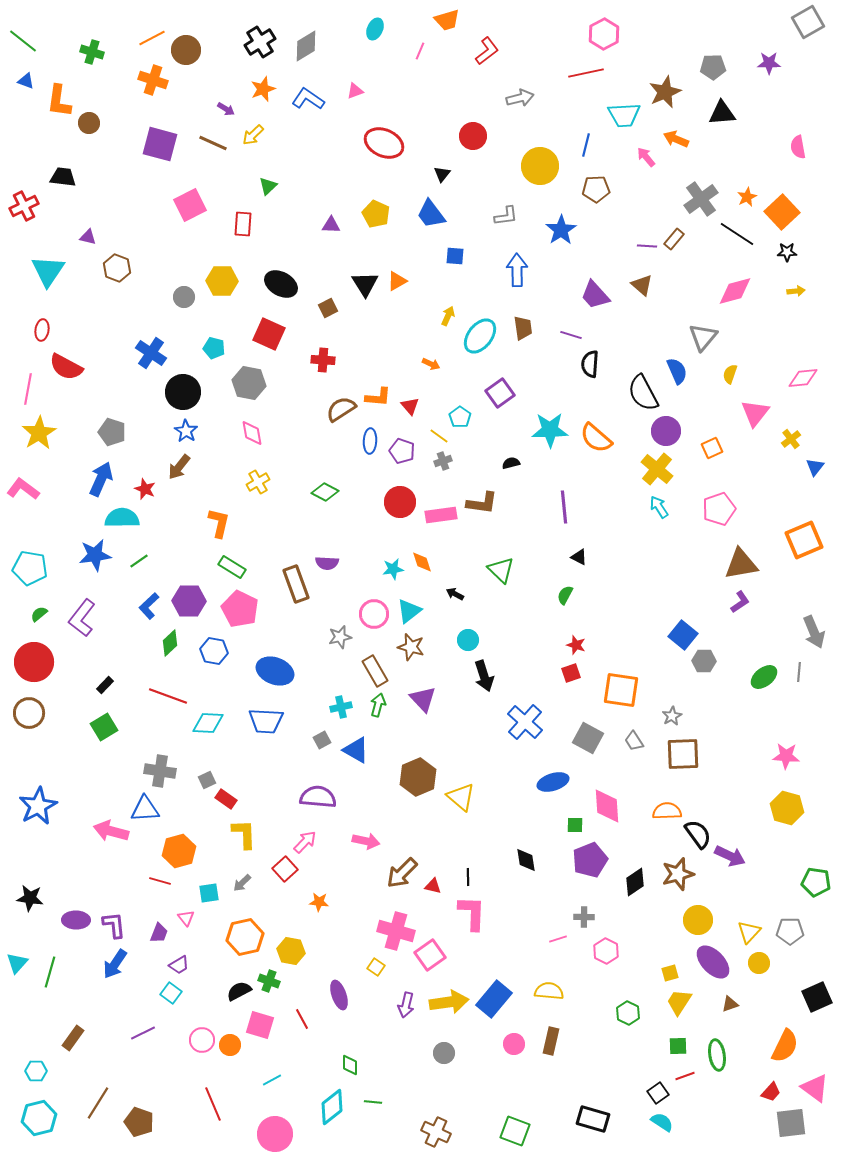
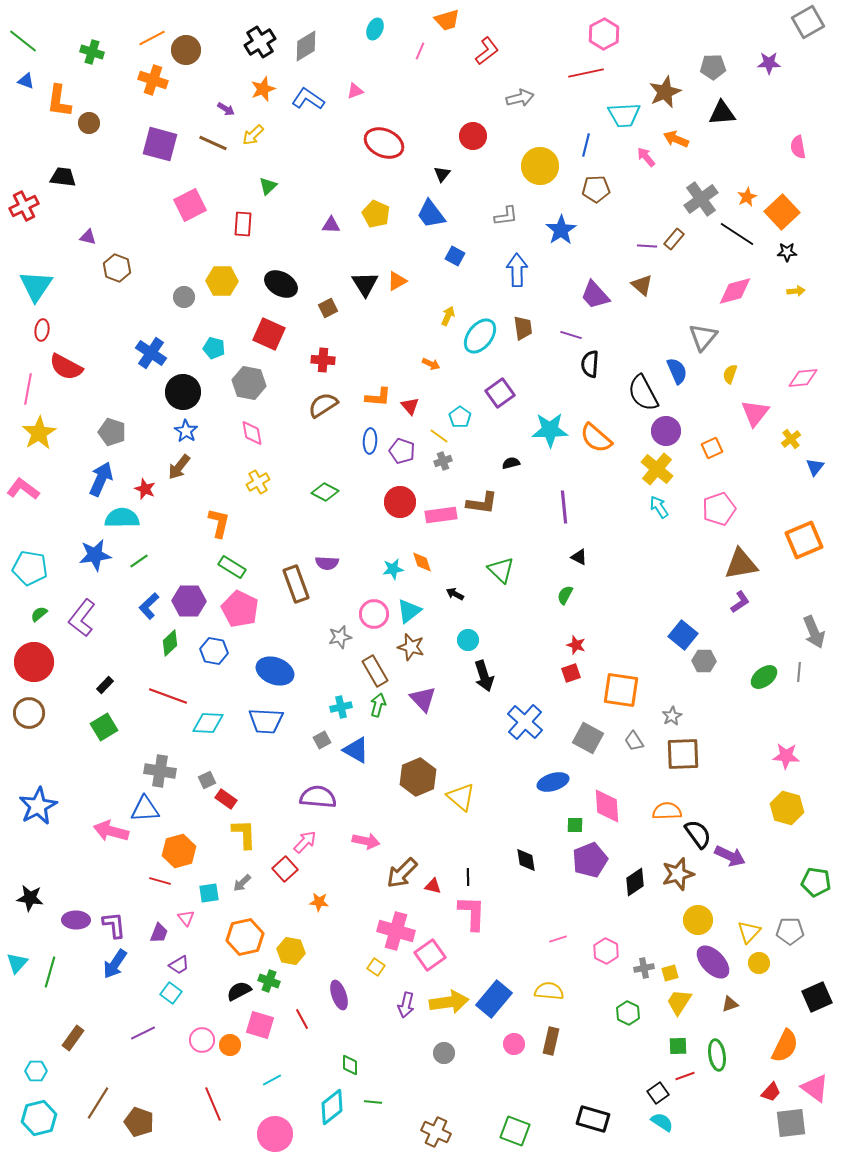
blue square at (455, 256): rotated 24 degrees clockwise
cyan triangle at (48, 271): moved 12 px left, 15 px down
brown semicircle at (341, 409): moved 18 px left, 4 px up
gray cross at (584, 917): moved 60 px right, 51 px down; rotated 12 degrees counterclockwise
